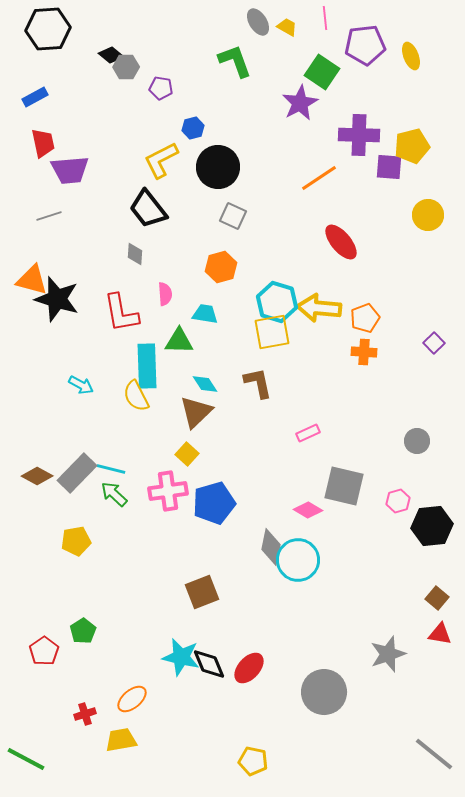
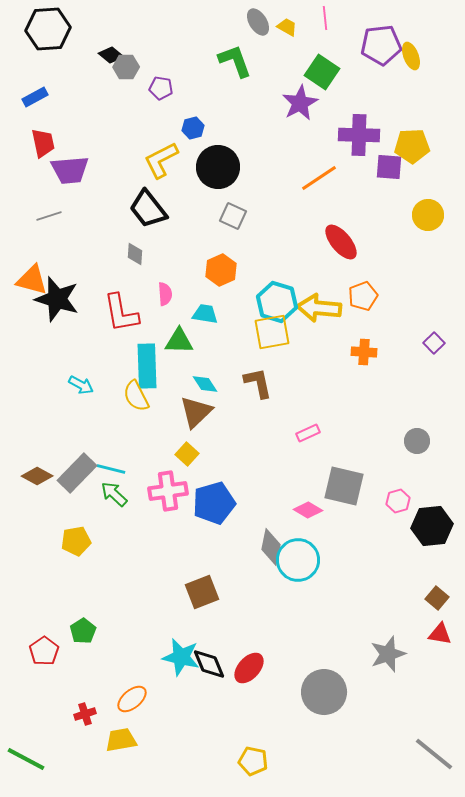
purple pentagon at (365, 45): moved 16 px right
yellow pentagon at (412, 146): rotated 12 degrees clockwise
orange hexagon at (221, 267): moved 3 px down; rotated 8 degrees counterclockwise
orange pentagon at (365, 318): moved 2 px left, 22 px up
